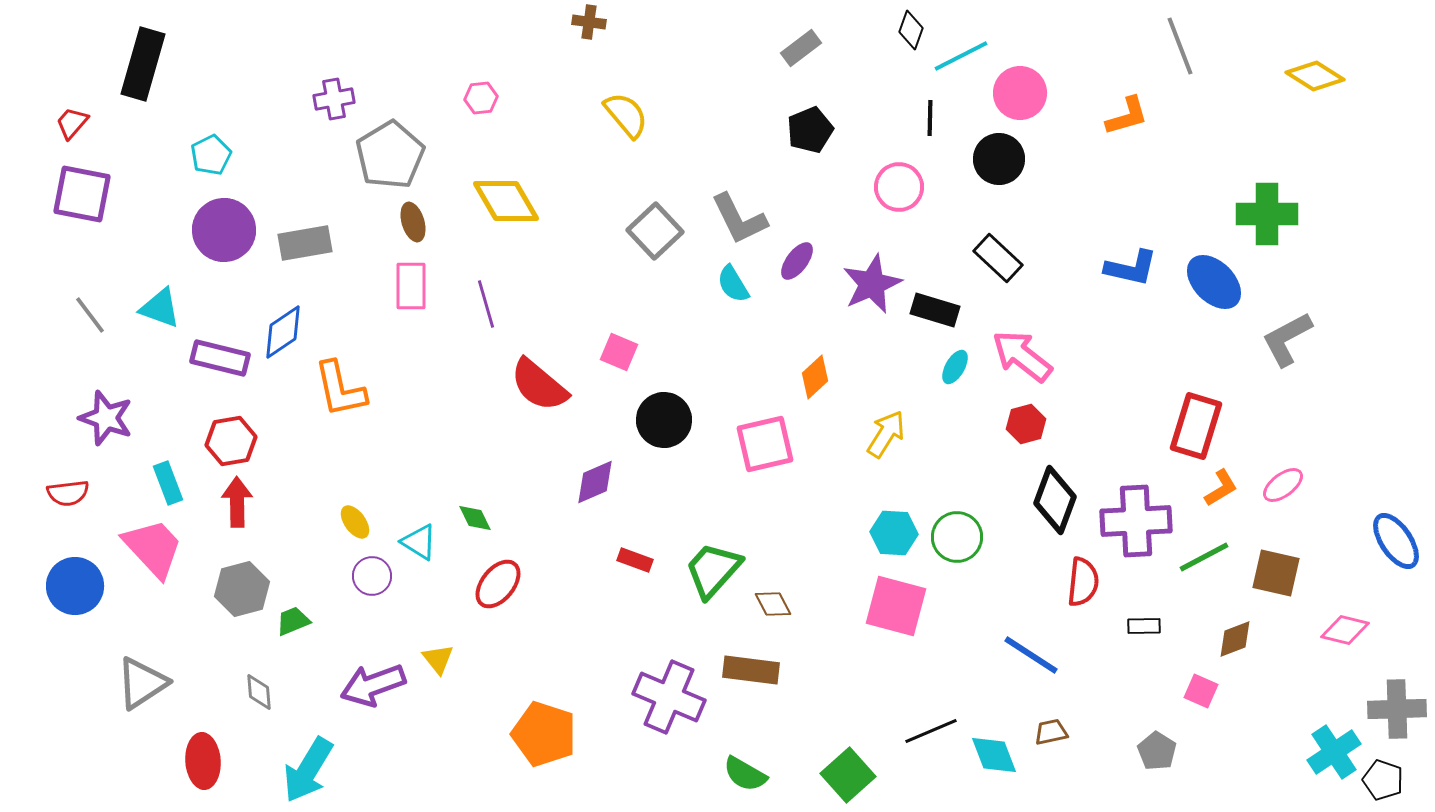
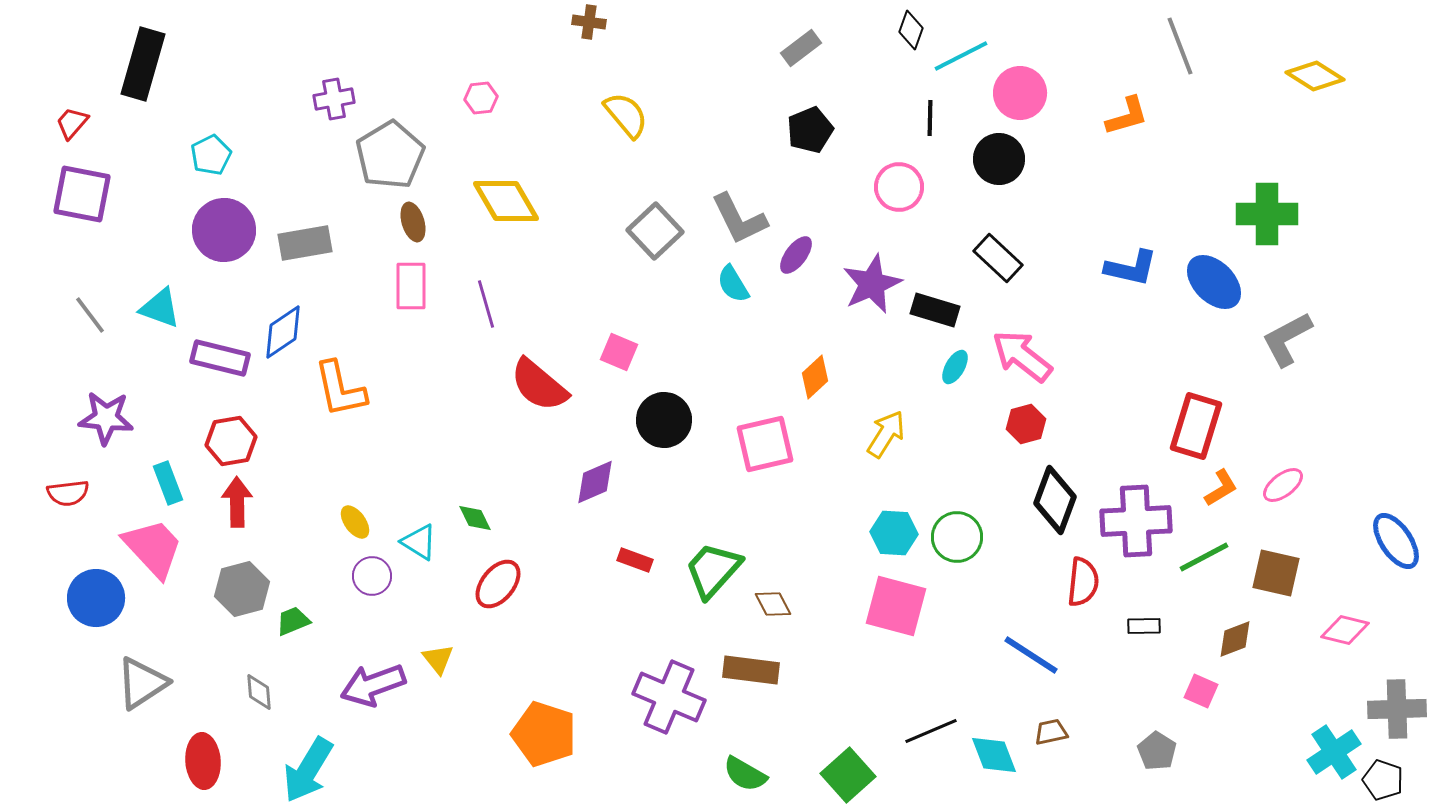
purple ellipse at (797, 261): moved 1 px left, 6 px up
purple star at (106, 418): rotated 14 degrees counterclockwise
blue circle at (75, 586): moved 21 px right, 12 px down
